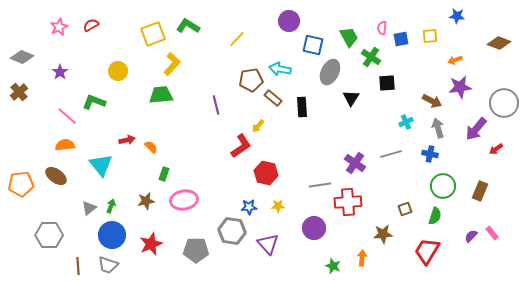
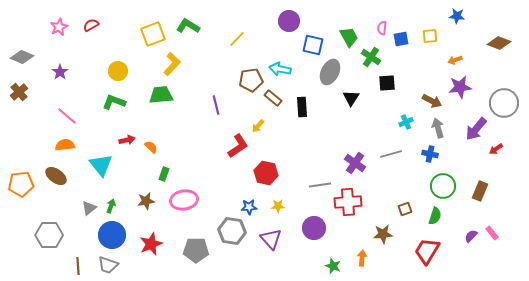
green L-shape at (94, 102): moved 20 px right
red L-shape at (241, 146): moved 3 px left
purple triangle at (268, 244): moved 3 px right, 5 px up
